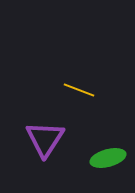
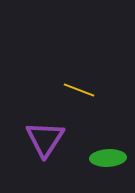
green ellipse: rotated 12 degrees clockwise
